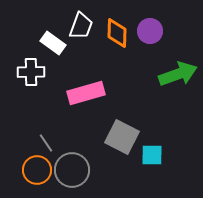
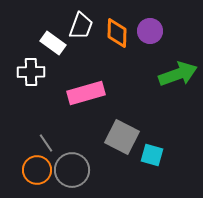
cyan square: rotated 15 degrees clockwise
